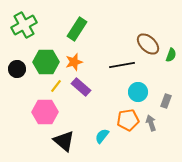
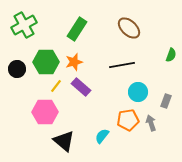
brown ellipse: moved 19 px left, 16 px up
